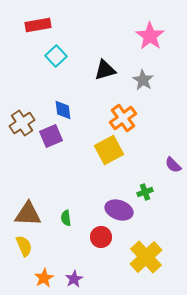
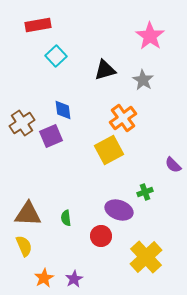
red circle: moved 1 px up
